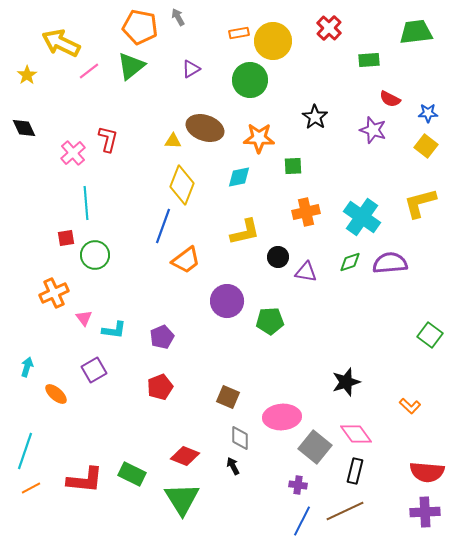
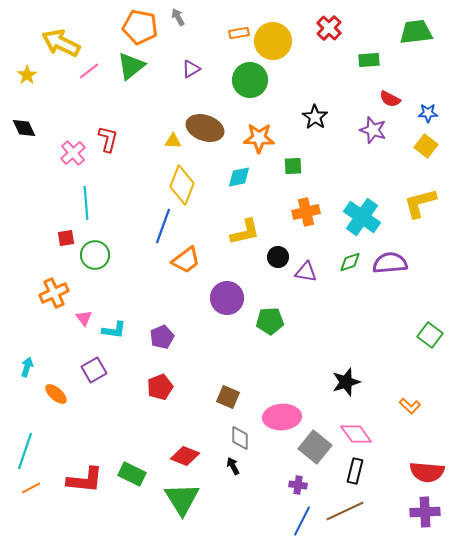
purple circle at (227, 301): moved 3 px up
